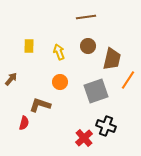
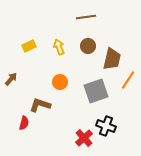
yellow rectangle: rotated 64 degrees clockwise
yellow arrow: moved 5 px up
